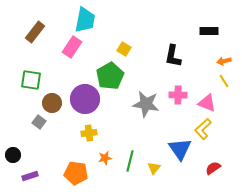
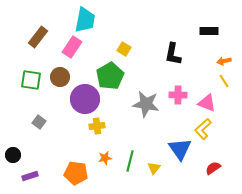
brown rectangle: moved 3 px right, 5 px down
black L-shape: moved 2 px up
brown circle: moved 8 px right, 26 px up
yellow cross: moved 8 px right, 7 px up
